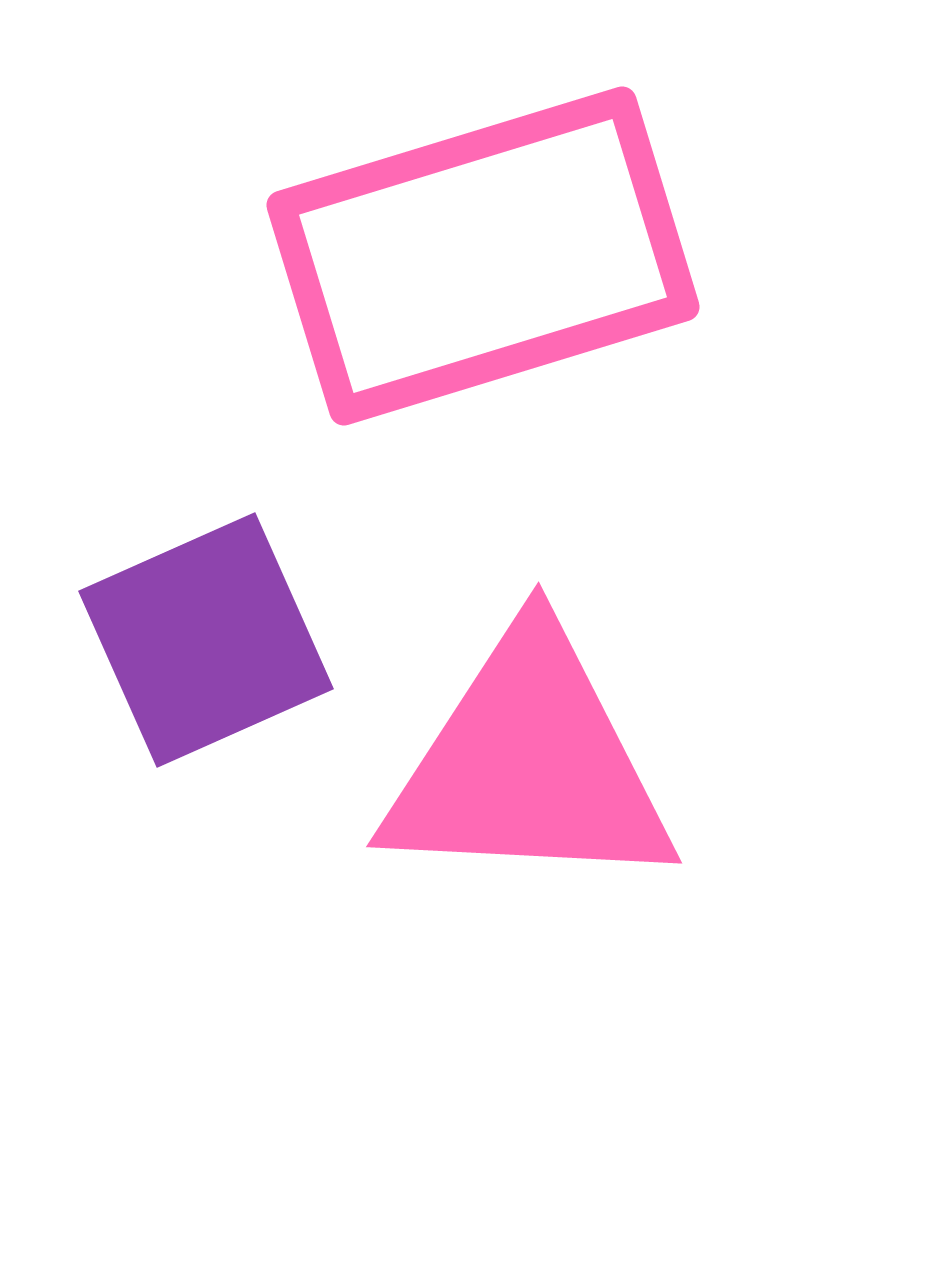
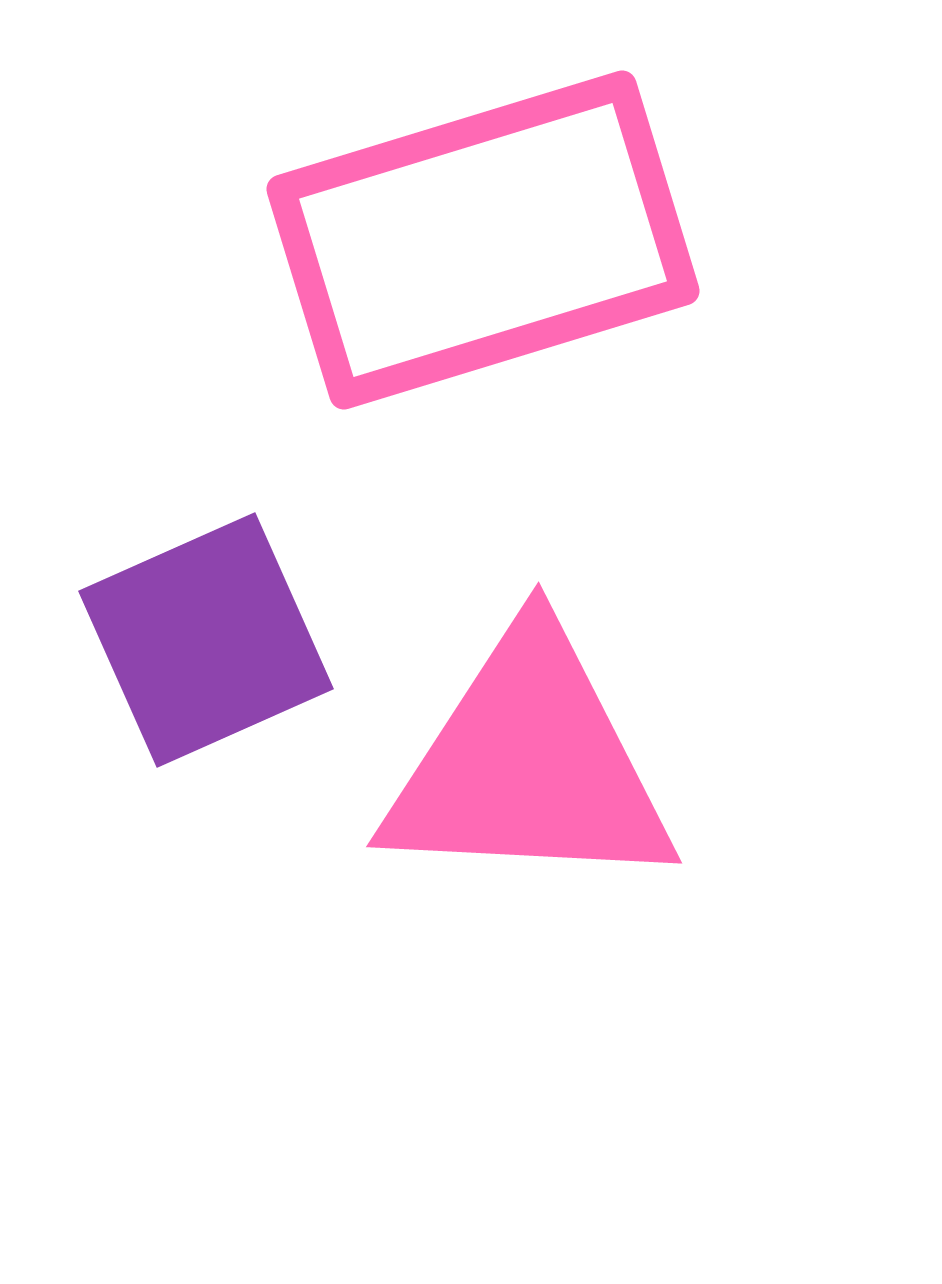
pink rectangle: moved 16 px up
